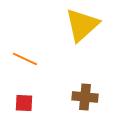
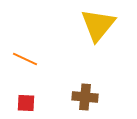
yellow triangle: moved 16 px right; rotated 9 degrees counterclockwise
red square: moved 2 px right
